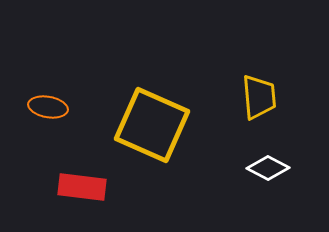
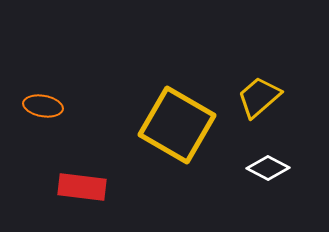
yellow trapezoid: rotated 126 degrees counterclockwise
orange ellipse: moved 5 px left, 1 px up
yellow square: moved 25 px right; rotated 6 degrees clockwise
